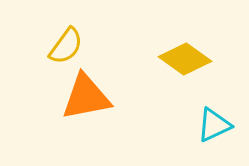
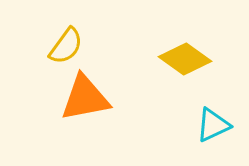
orange triangle: moved 1 px left, 1 px down
cyan triangle: moved 1 px left
